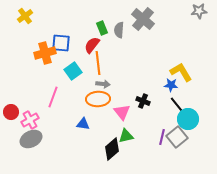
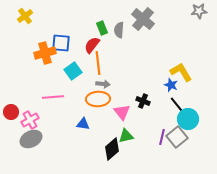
blue star: rotated 16 degrees clockwise
pink line: rotated 65 degrees clockwise
